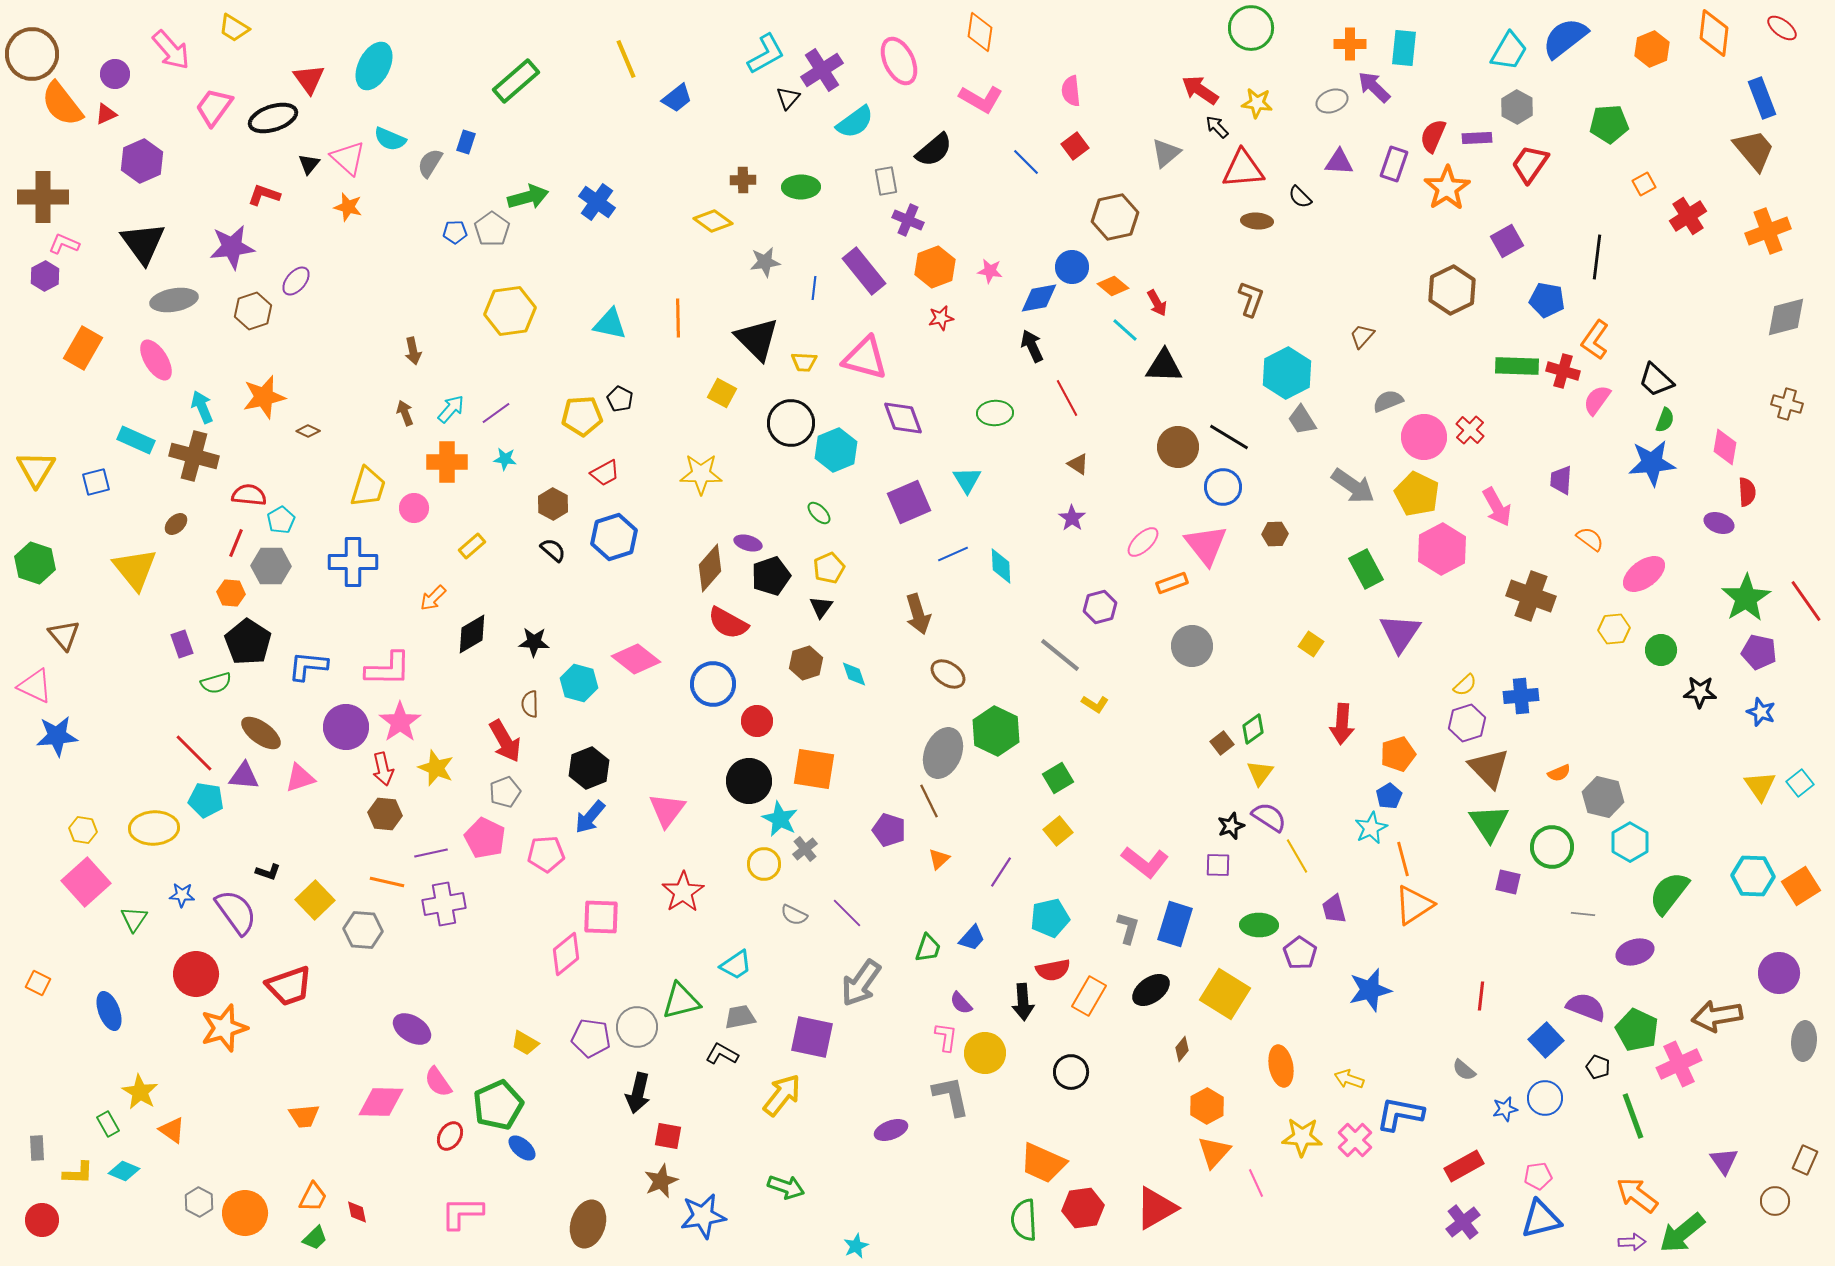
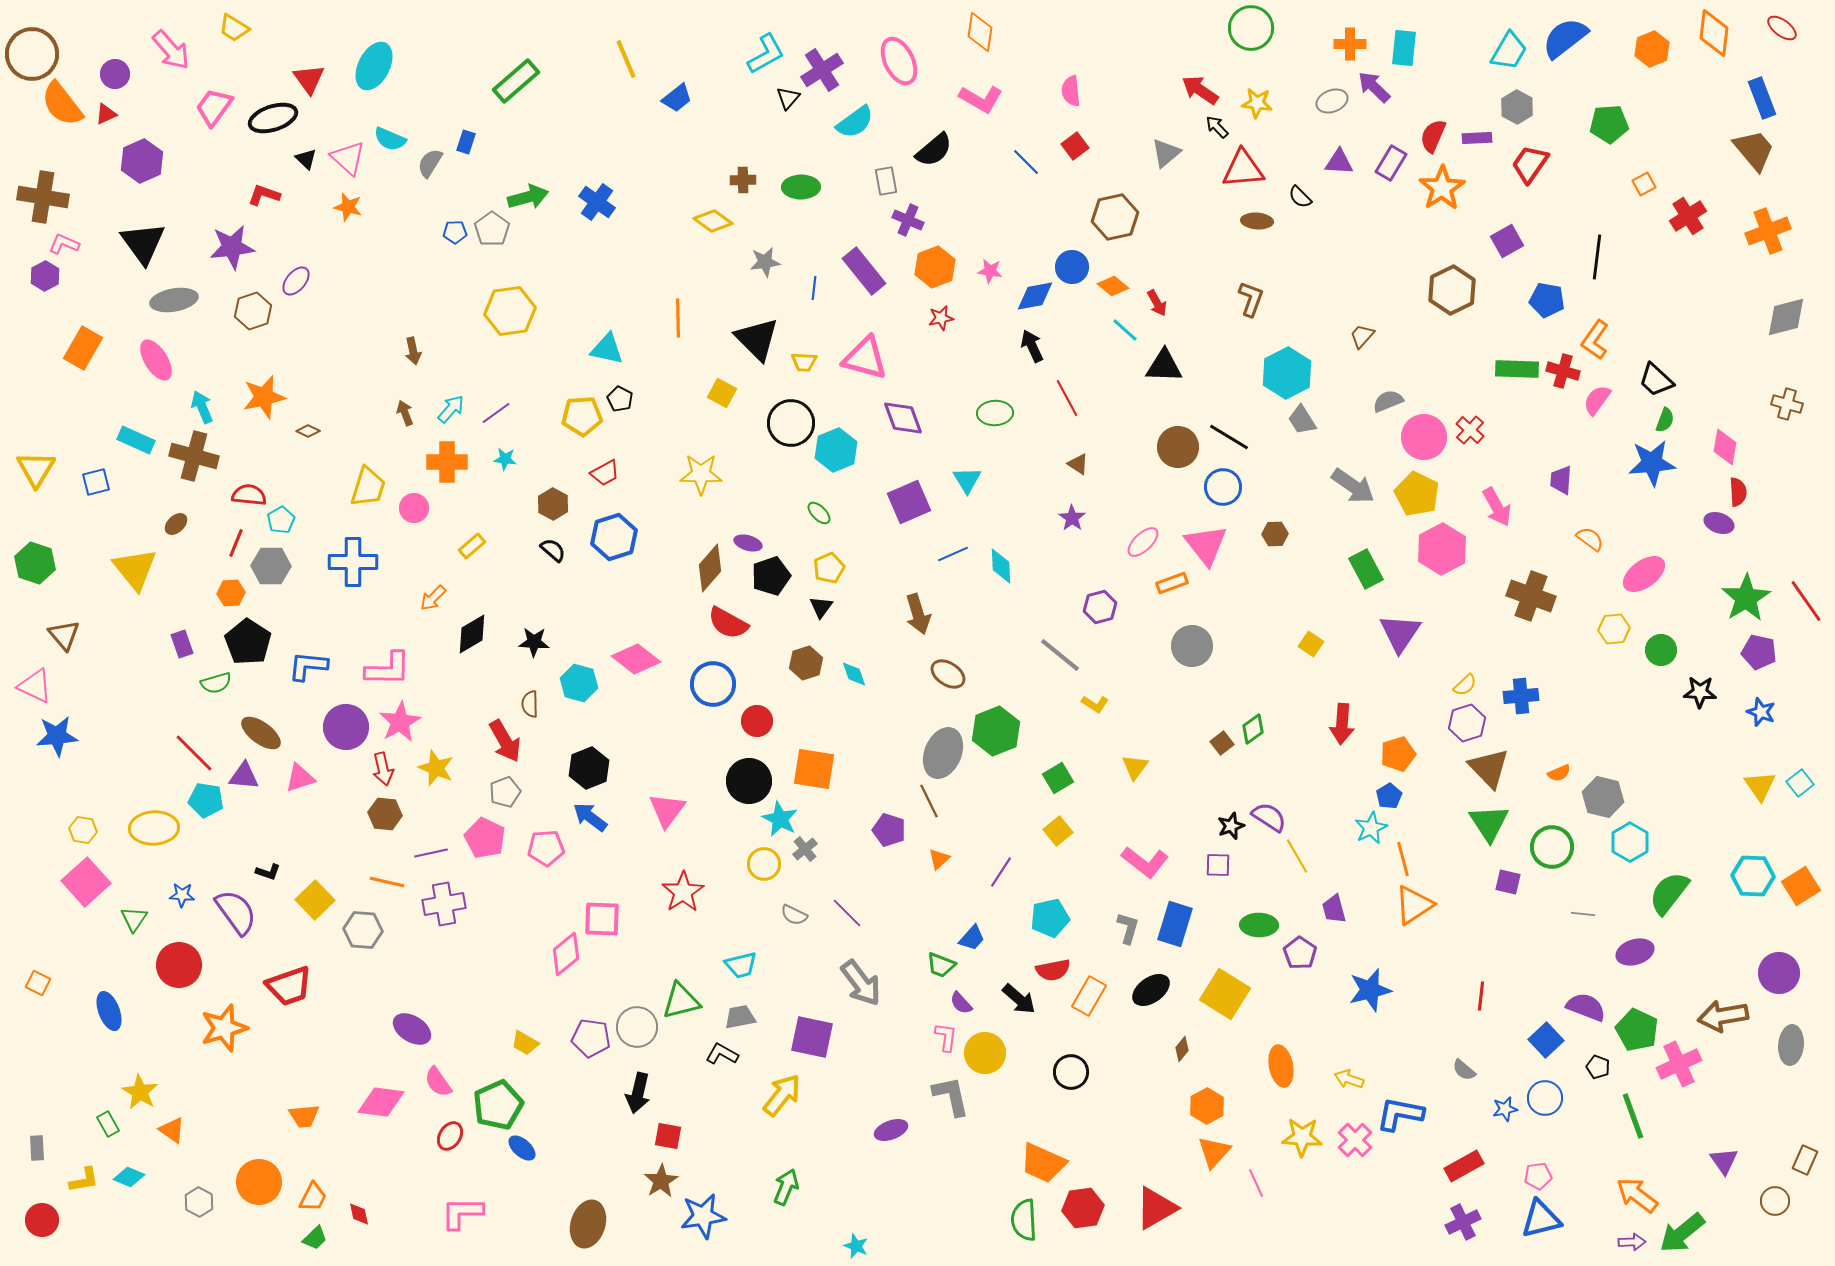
black triangle at (309, 164): moved 3 px left, 5 px up; rotated 25 degrees counterclockwise
purple rectangle at (1394, 164): moved 3 px left, 1 px up; rotated 12 degrees clockwise
orange star at (1447, 188): moved 5 px left
brown cross at (43, 197): rotated 9 degrees clockwise
blue diamond at (1039, 298): moved 4 px left, 2 px up
cyan triangle at (610, 324): moved 3 px left, 25 px down
green rectangle at (1517, 366): moved 3 px down
red semicircle at (1747, 492): moved 9 px left
orange hexagon at (231, 593): rotated 8 degrees counterclockwise
pink star at (400, 722): rotated 6 degrees clockwise
green hexagon at (996, 731): rotated 12 degrees clockwise
yellow triangle at (1260, 773): moved 125 px left, 6 px up
blue arrow at (590, 817): rotated 87 degrees clockwise
pink pentagon at (546, 854): moved 6 px up
pink square at (601, 917): moved 1 px right, 2 px down
green trapezoid at (928, 948): moved 13 px right, 17 px down; rotated 92 degrees clockwise
cyan trapezoid at (736, 965): moved 5 px right; rotated 20 degrees clockwise
red circle at (196, 974): moved 17 px left, 9 px up
gray arrow at (861, 983): rotated 72 degrees counterclockwise
black arrow at (1023, 1002): moved 4 px left, 3 px up; rotated 45 degrees counterclockwise
brown arrow at (1717, 1016): moved 6 px right
gray ellipse at (1804, 1041): moved 13 px left, 4 px down
pink diamond at (381, 1102): rotated 6 degrees clockwise
cyan diamond at (124, 1171): moved 5 px right, 6 px down
yellow L-shape at (78, 1173): moved 6 px right, 7 px down; rotated 12 degrees counterclockwise
brown star at (661, 1181): rotated 8 degrees counterclockwise
green arrow at (786, 1187): rotated 87 degrees counterclockwise
red diamond at (357, 1212): moved 2 px right, 2 px down
orange circle at (245, 1213): moved 14 px right, 31 px up
purple cross at (1463, 1222): rotated 12 degrees clockwise
cyan star at (856, 1246): rotated 25 degrees counterclockwise
